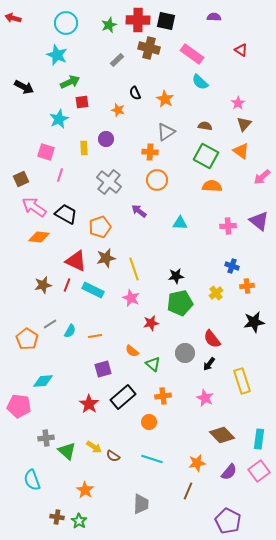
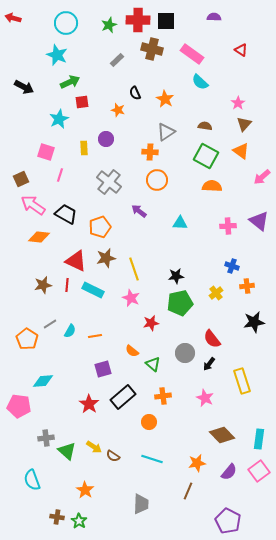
black square at (166, 21): rotated 12 degrees counterclockwise
brown cross at (149, 48): moved 3 px right, 1 px down
pink arrow at (34, 207): moved 1 px left, 2 px up
red line at (67, 285): rotated 16 degrees counterclockwise
